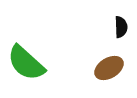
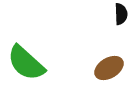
black semicircle: moved 13 px up
